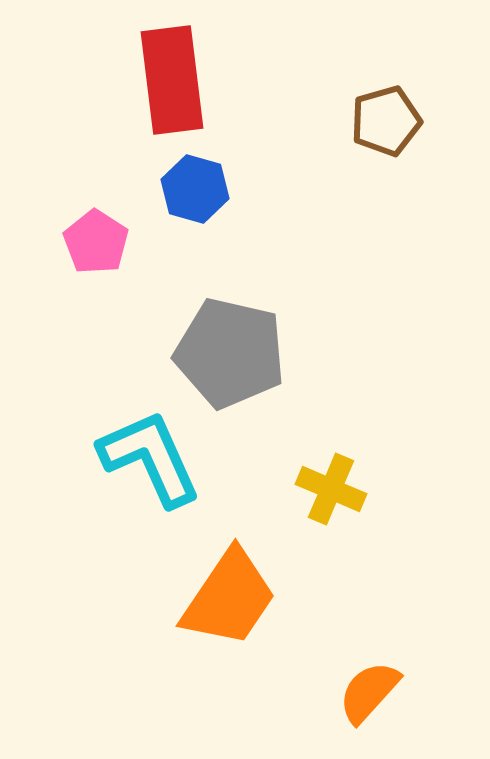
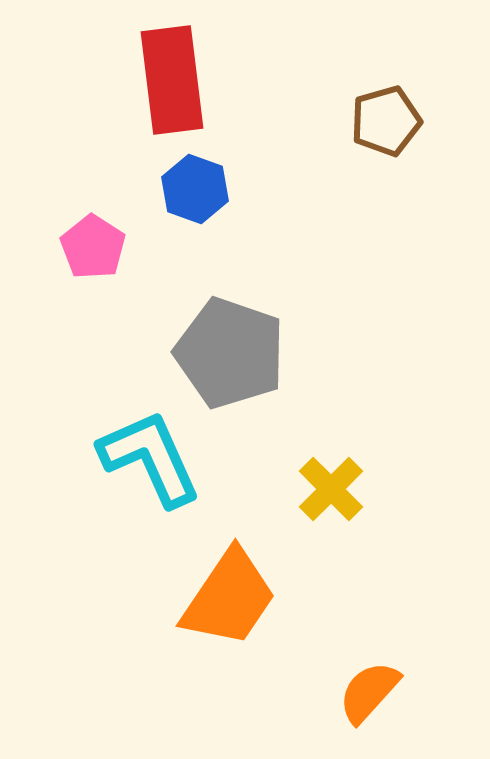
blue hexagon: rotated 4 degrees clockwise
pink pentagon: moved 3 px left, 5 px down
gray pentagon: rotated 6 degrees clockwise
yellow cross: rotated 22 degrees clockwise
